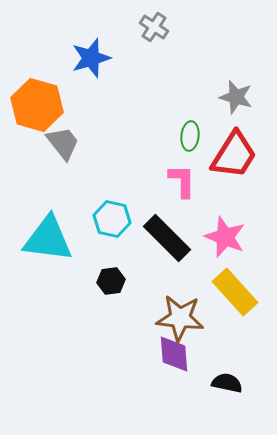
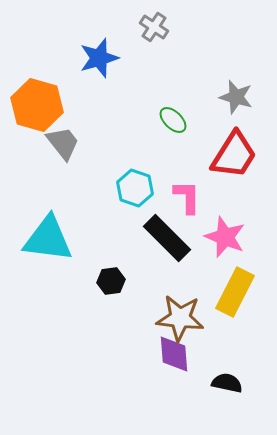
blue star: moved 8 px right
green ellipse: moved 17 px left, 16 px up; rotated 52 degrees counterclockwise
pink L-shape: moved 5 px right, 16 px down
cyan hexagon: moved 23 px right, 31 px up; rotated 6 degrees clockwise
yellow rectangle: rotated 69 degrees clockwise
